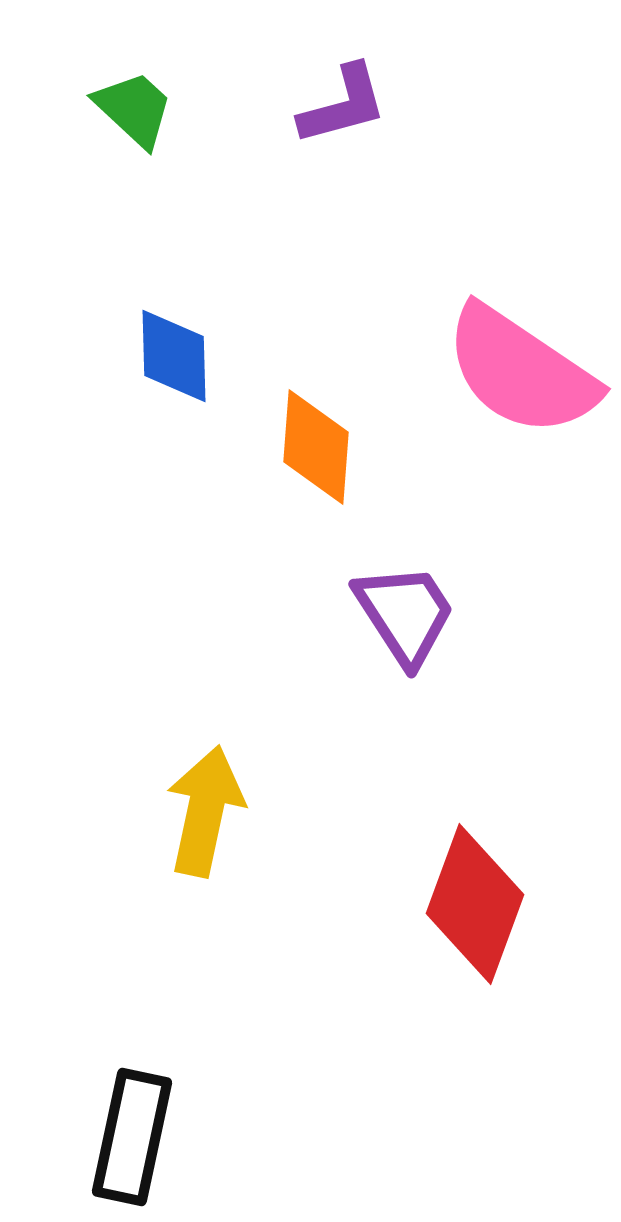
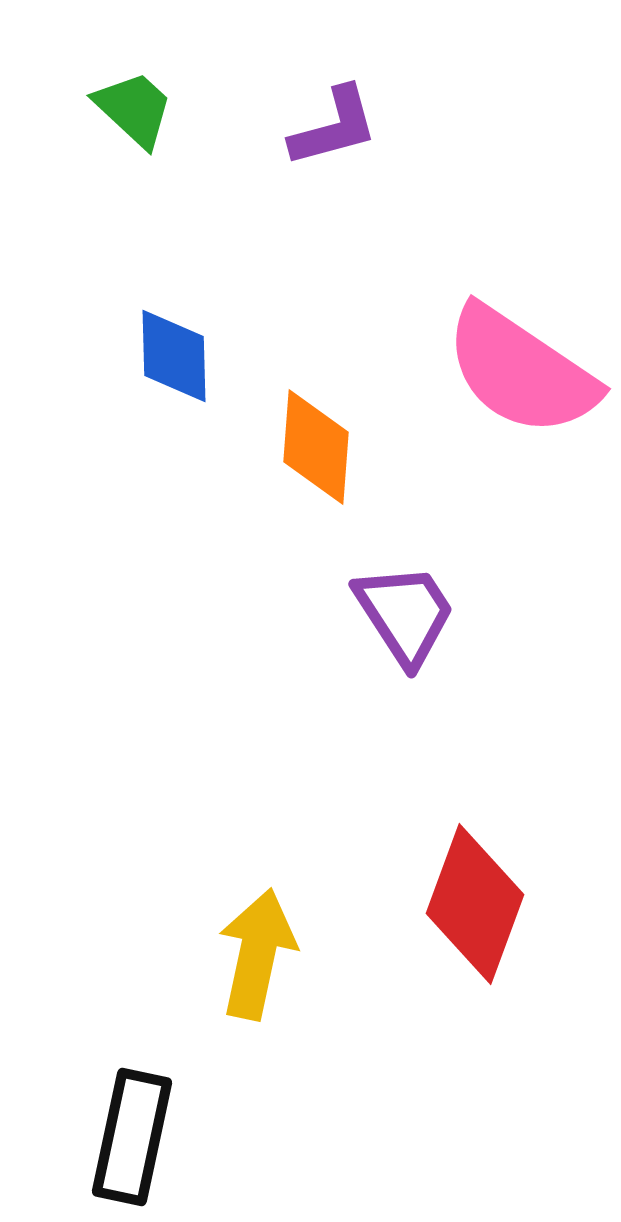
purple L-shape: moved 9 px left, 22 px down
yellow arrow: moved 52 px right, 143 px down
